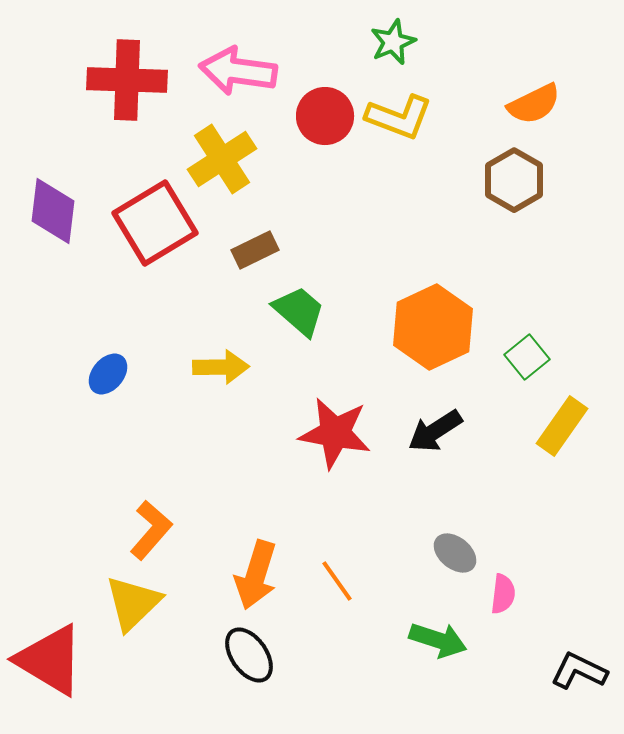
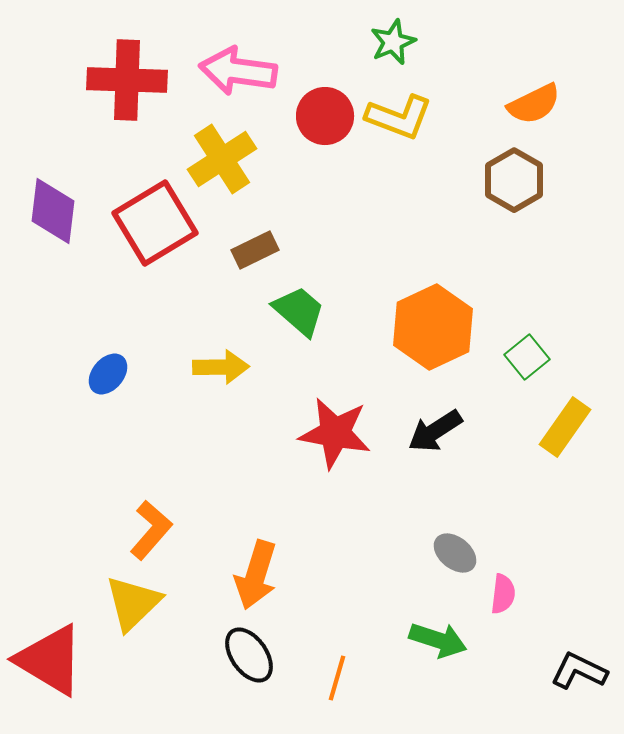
yellow rectangle: moved 3 px right, 1 px down
orange line: moved 97 px down; rotated 51 degrees clockwise
